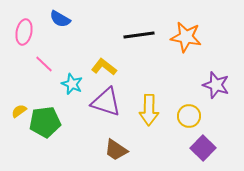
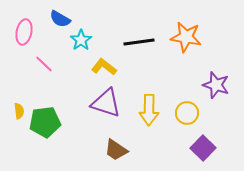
black line: moved 7 px down
cyan star: moved 9 px right, 44 px up; rotated 15 degrees clockwise
purple triangle: moved 1 px down
yellow semicircle: rotated 119 degrees clockwise
yellow circle: moved 2 px left, 3 px up
